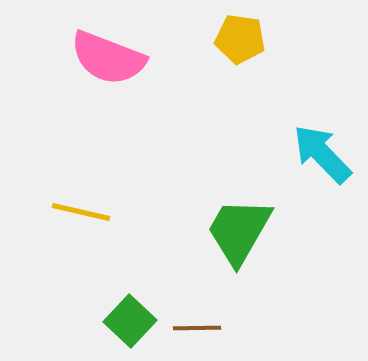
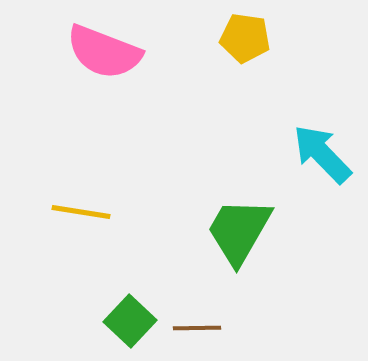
yellow pentagon: moved 5 px right, 1 px up
pink semicircle: moved 4 px left, 6 px up
yellow line: rotated 4 degrees counterclockwise
